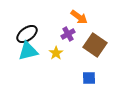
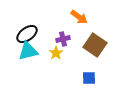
purple cross: moved 5 px left, 5 px down; rotated 16 degrees clockwise
